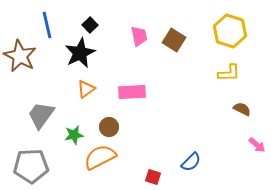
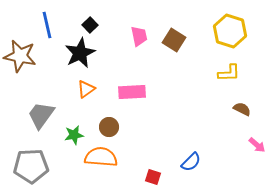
brown star: rotated 16 degrees counterclockwise
orange semicircle: moved 1 px right; rotated 32 degrees clockwise
